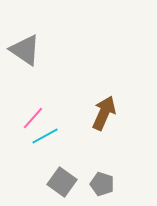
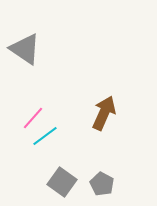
gray triangle: moved 1 px up
cyan line: rotated 8 degrees counterclockwise
gray pentagon: rotated 10 degrees clockwise
